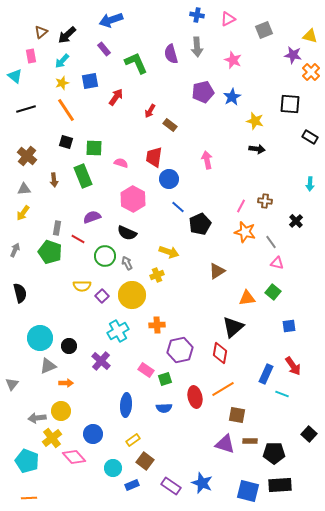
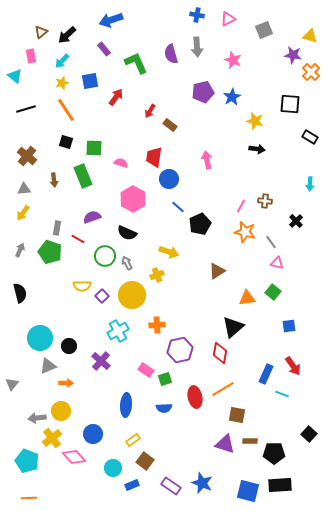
gray arrow at (15, 250): moved 5 px right
